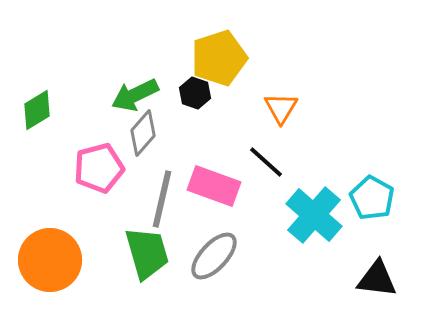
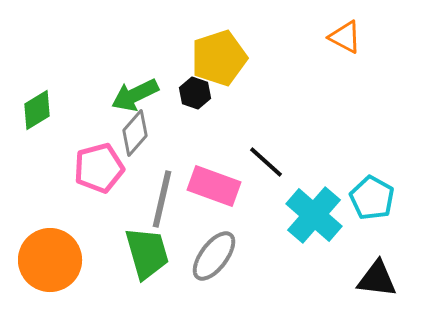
orange triangle: moved 64 px right, 71 px up; rotated 33 degrees counterclockwise
gray diamond: moved 8 px left
gray ellipse: rotated 6 degrees counterclockwise
